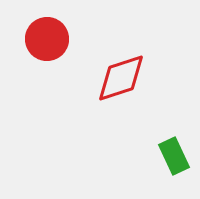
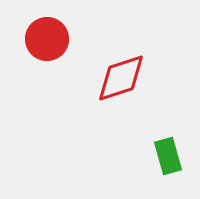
green rectangle: moved 6 px left; rotated 9 degrees clockwise
